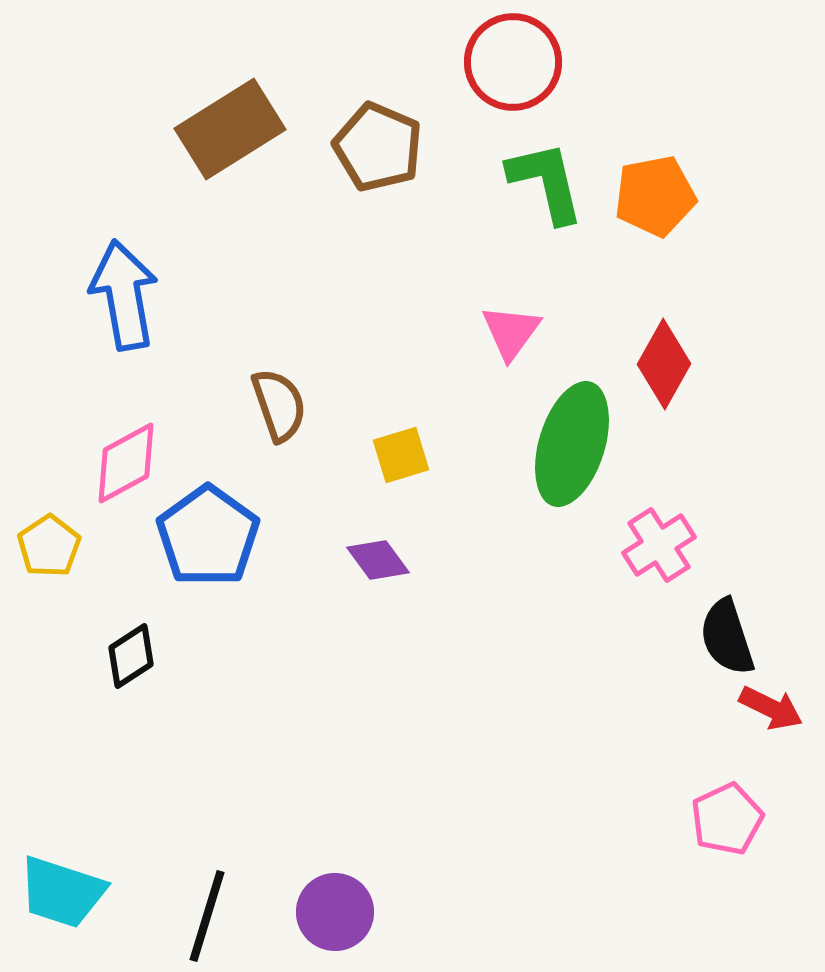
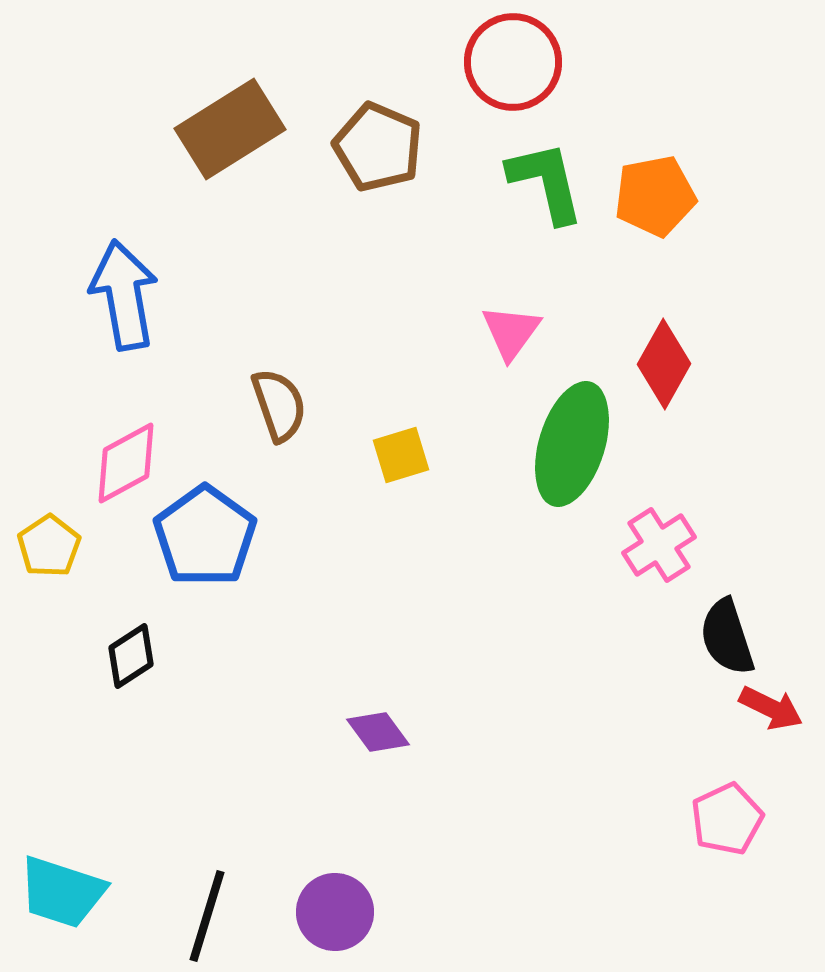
blue pentagon: moved 3 px left
purple diamond: moved 172 px down
